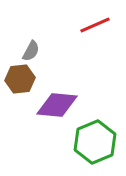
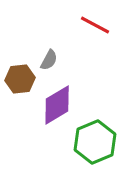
red line: rotated 52 degrees clockwise
gray semicircle: moved 18 px right, 9 px down
purple diamond: rotated 36 degrees counterclockwise
